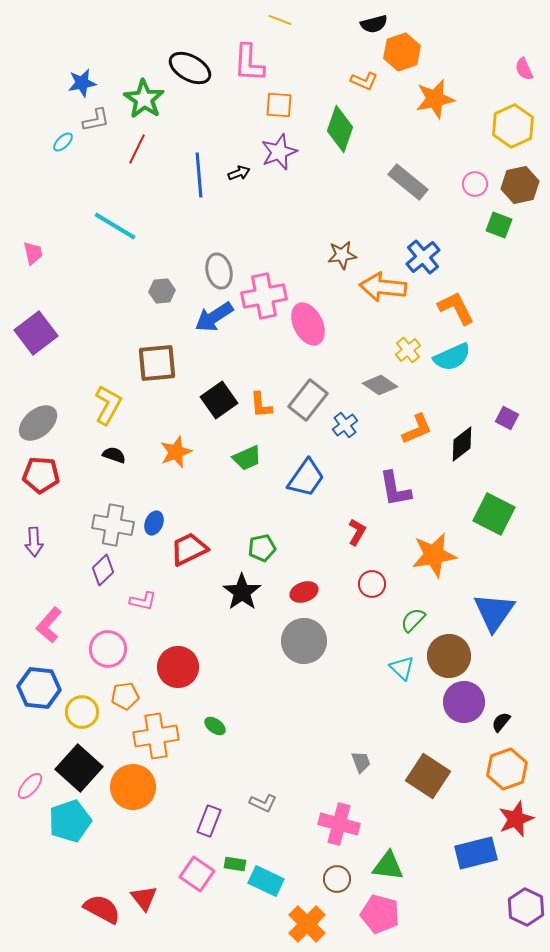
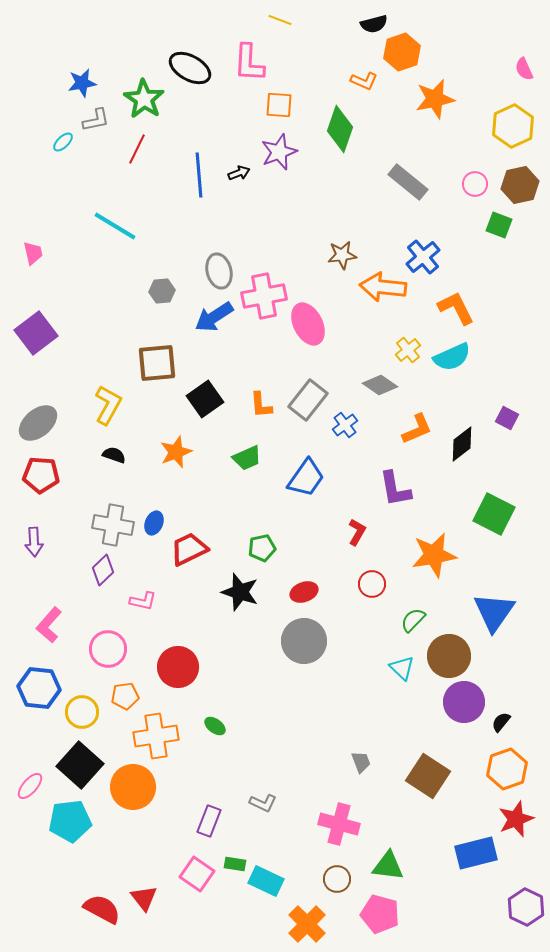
black square at (219, 400): moved 14 px left, 1 px up
black star at (242, 592): moved 2 px left; rotated 18 degrees counterclockwise
black square at (79, 768): moved 1 px right, 3 px up
cyan pentagon at (70, 821): rotated 12 degrees clockwise
